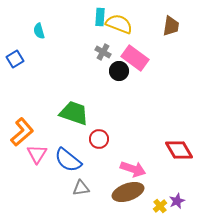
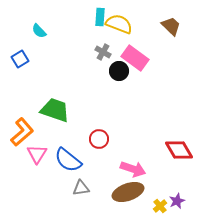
brown trapezoid: rotated 55 degrees counterclockwise
cyan semicircle: rotated 28 degrees counterclockwise
blue square: moved 5 px right
green trapezoid: moved 19 px left, 3 px up
